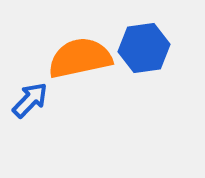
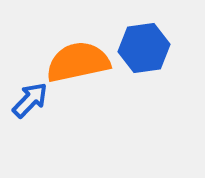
orange semicircle: moved 2 px left, 4 px down
